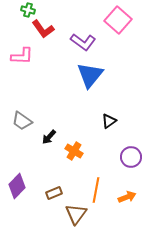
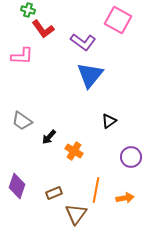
pink square: rotated 12 degrees counterclockwise
purple diamond: rotated 25 degrees counterclockwise
orange arrow: moved 2 px left, 1 px down; rotated 12 degrees clockwise
